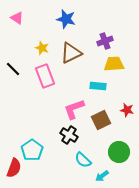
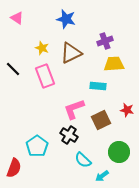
cyan pentagon: moved 5 px right, 4 px up
